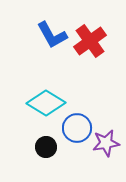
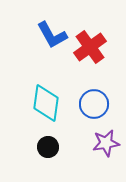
red cross: moved 6 px down
cyan diamond: rotated 66 degrees clockwise
blue circle: moved 17 px right, 24 px up
black circle: moved 2 px right
